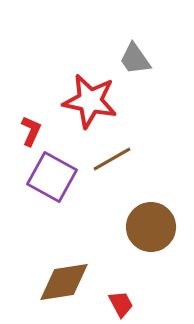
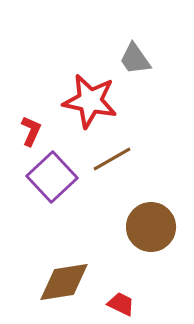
purple square: rotated 18 degrees clockwise
red trapezoid: rotated 36 degrees counterclockwise
